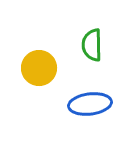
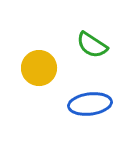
green semicircle: rotated 56 degrees counterclockwise
